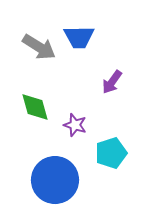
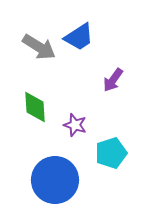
blue trapezoid: rotated 32 degrees counterclockwise
purple arrow: moved 1 px right, 2 px up
green diamond: rotated 12 degrees clockwise
